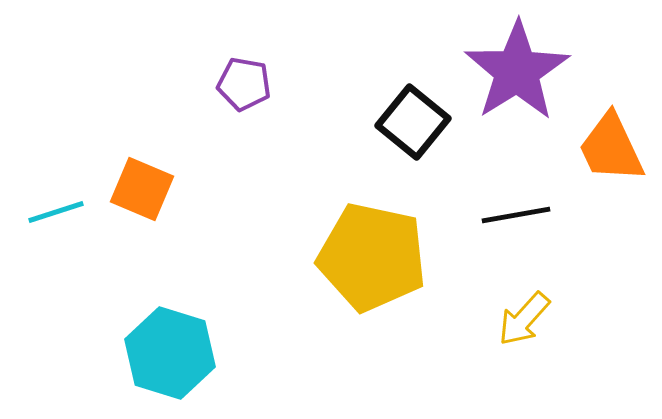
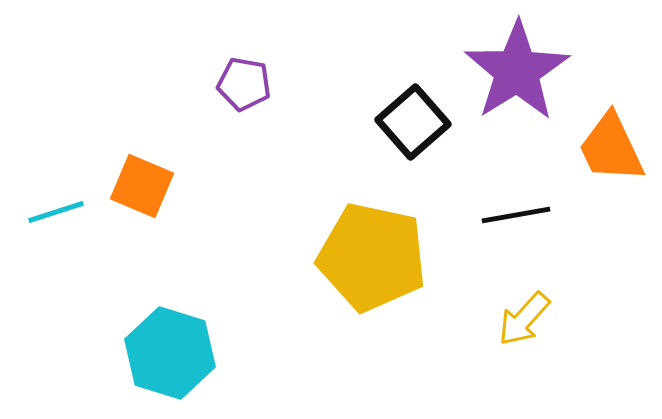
black square: rotated 10 degrees clockwise
orange square: moved 3 px up
